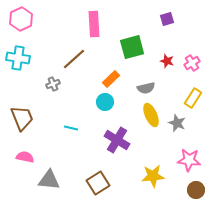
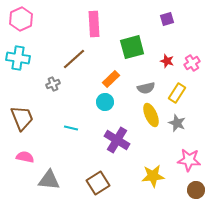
yellow rectangle: moved 16 px left, 5 px up
